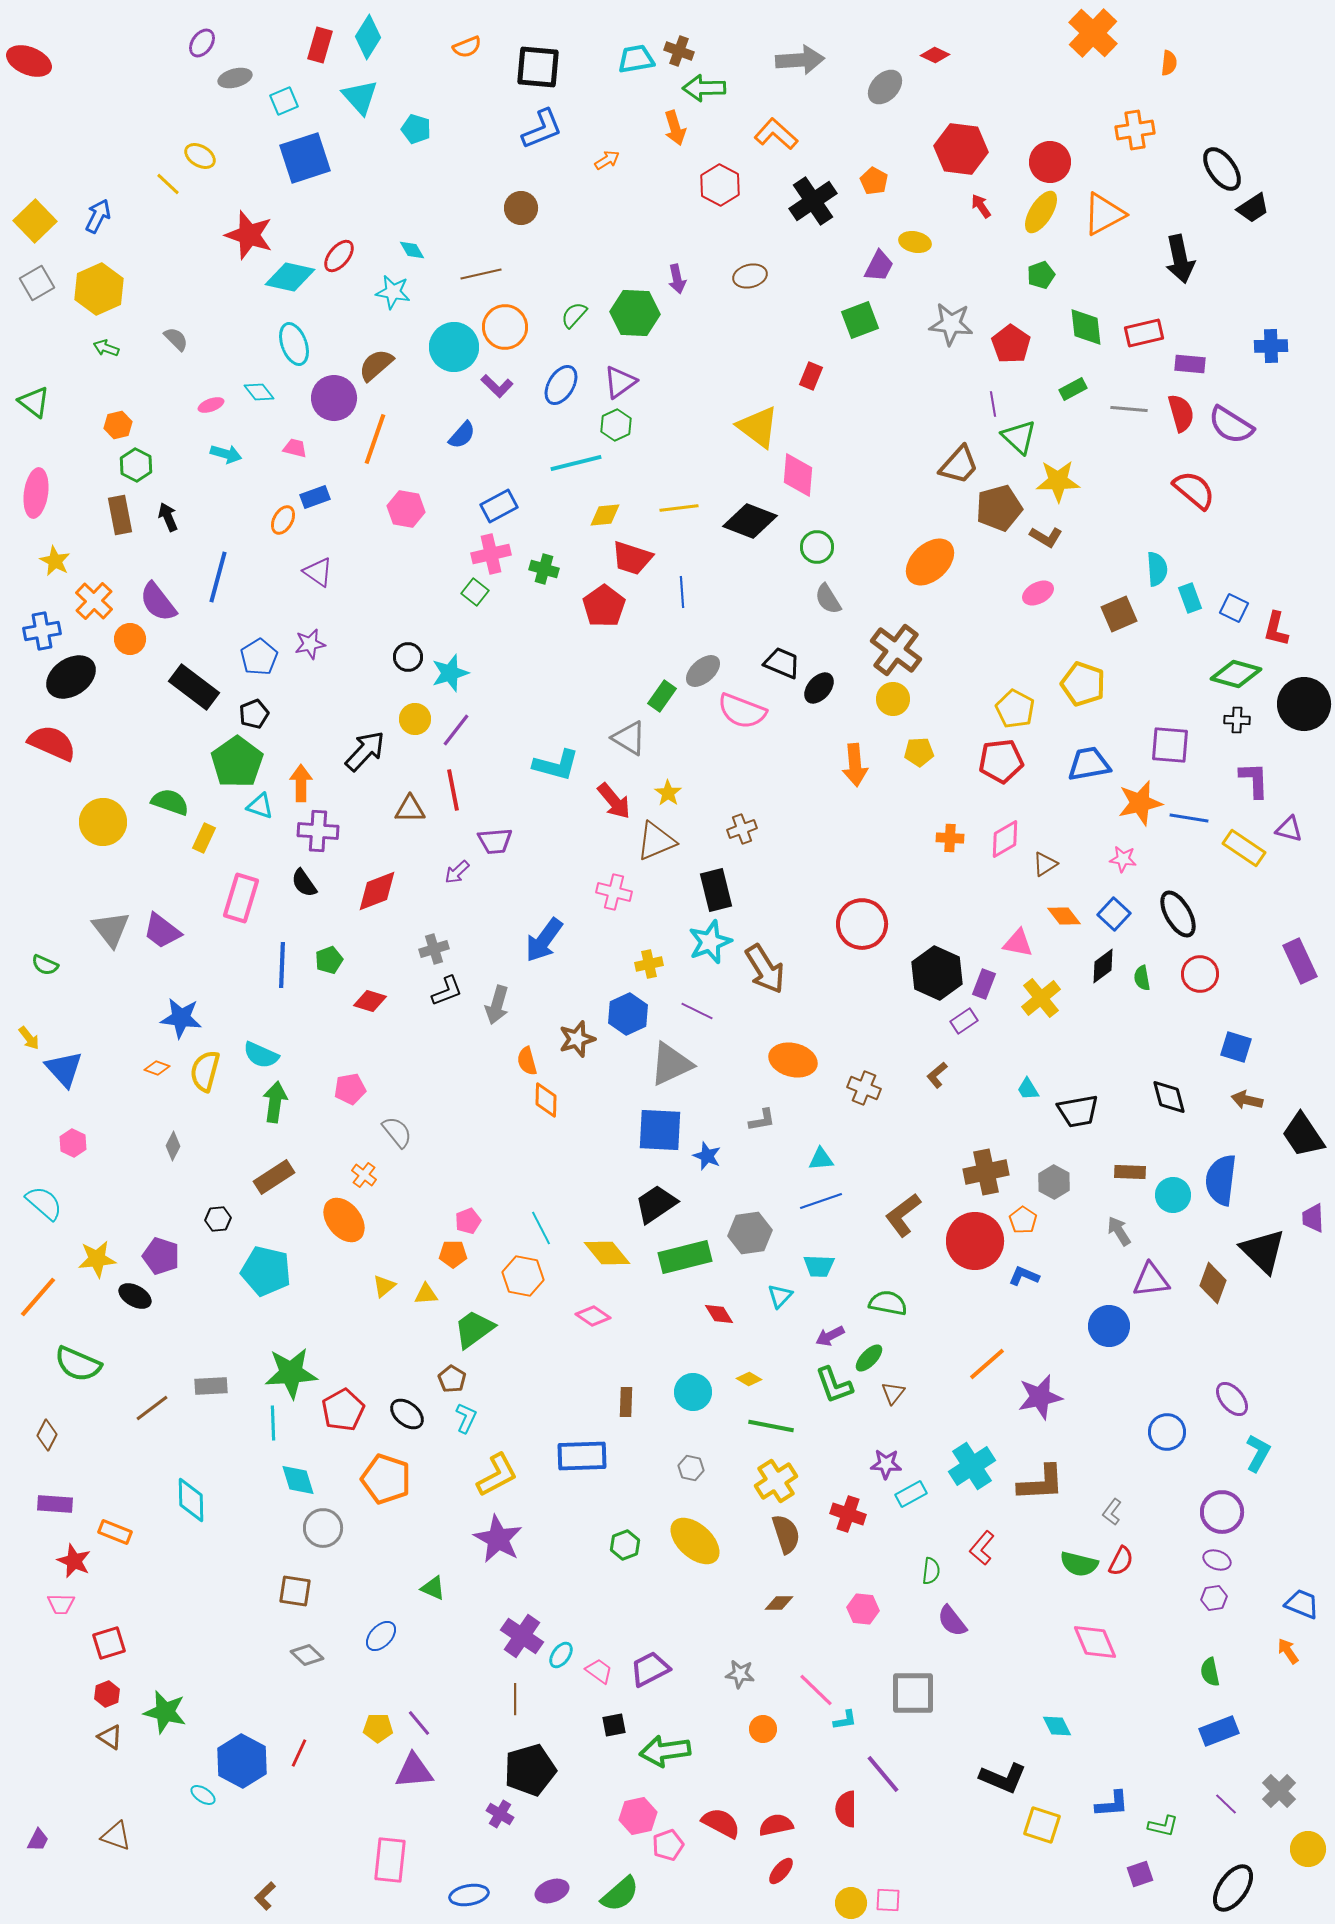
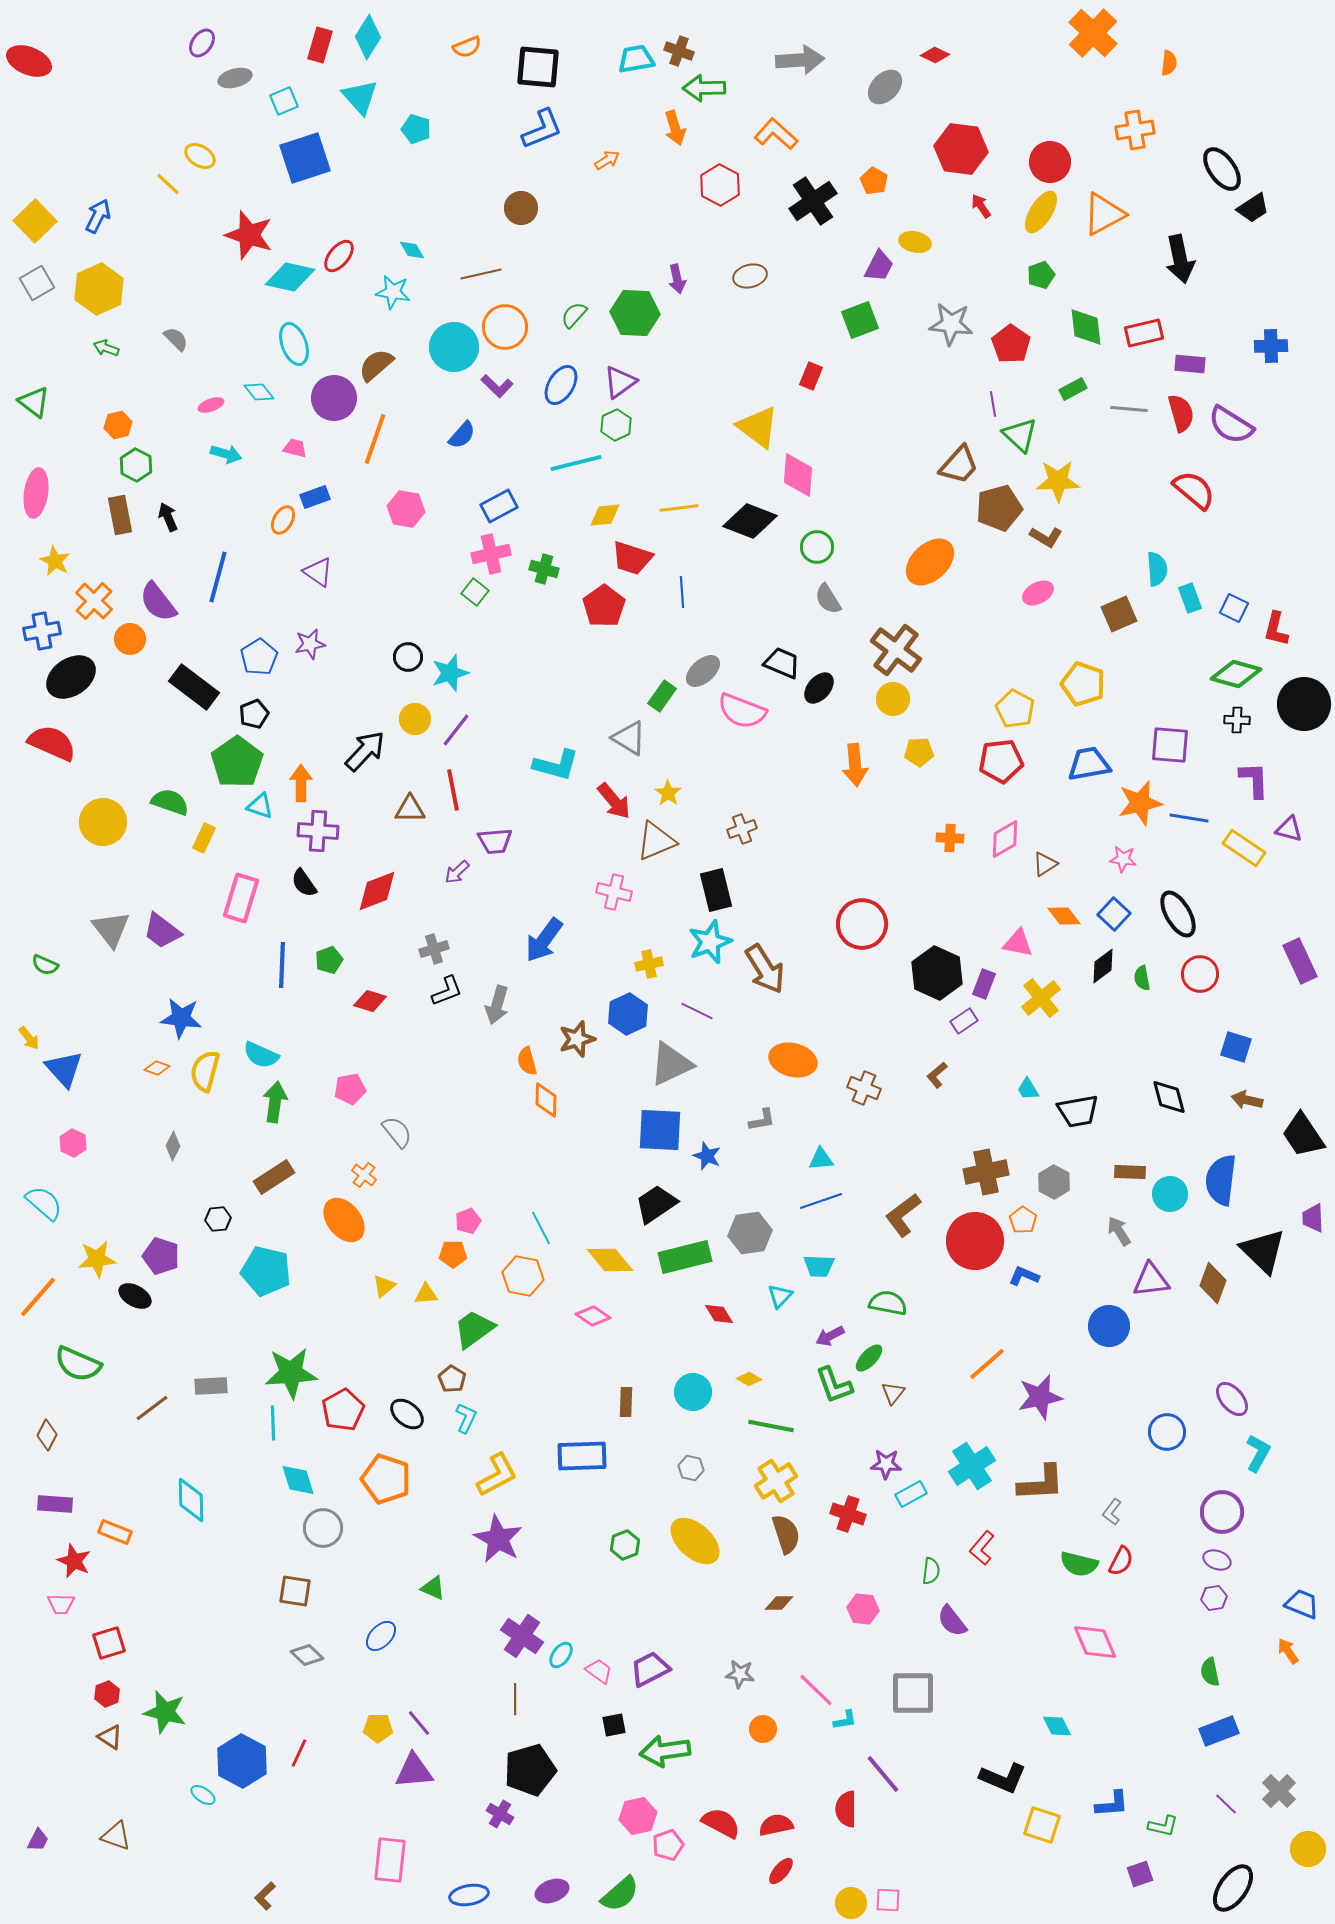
green triangle at (1019, 437): moved 1 px right, 2 px up
cyan circle at (1173, 1195): moved 3 px left, 1 px up
yellow diamond at (607, 1253): moved 3 px right, 7 px down
